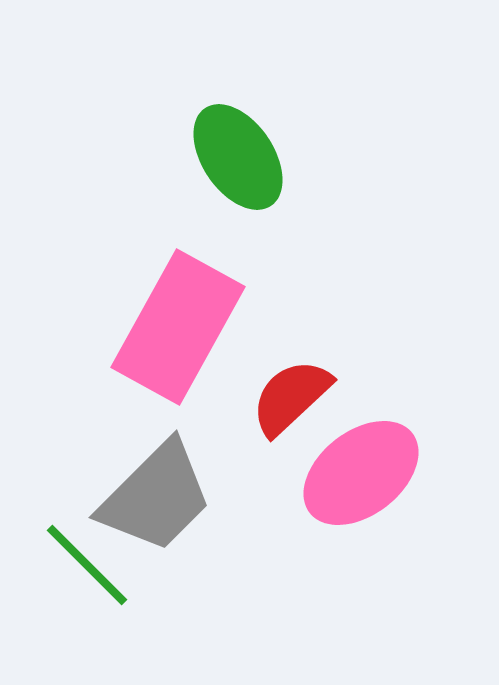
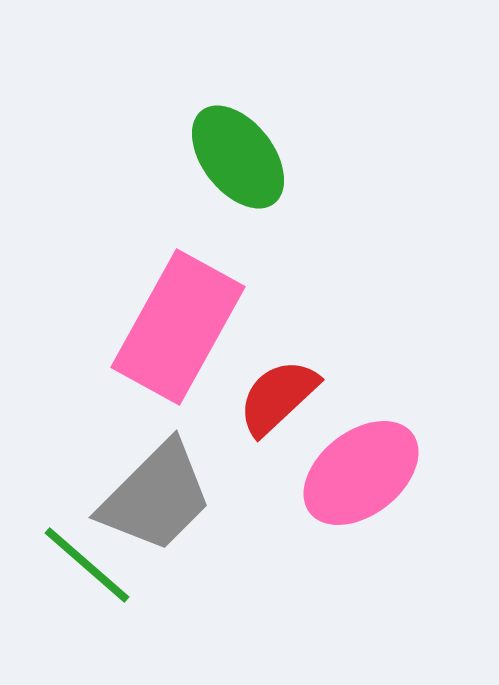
green ellipse: rotated 4 degrees counterclockwise
red semicircle: moved 13 px left
green line: rotated 4 degrees counterclockwise
